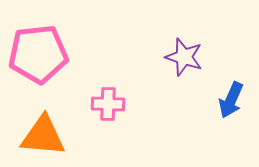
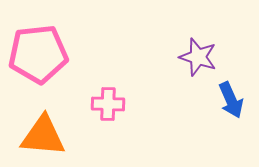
purple star: moved 14 px right
blue arrow: rotated 48 degrees counterclockwise
